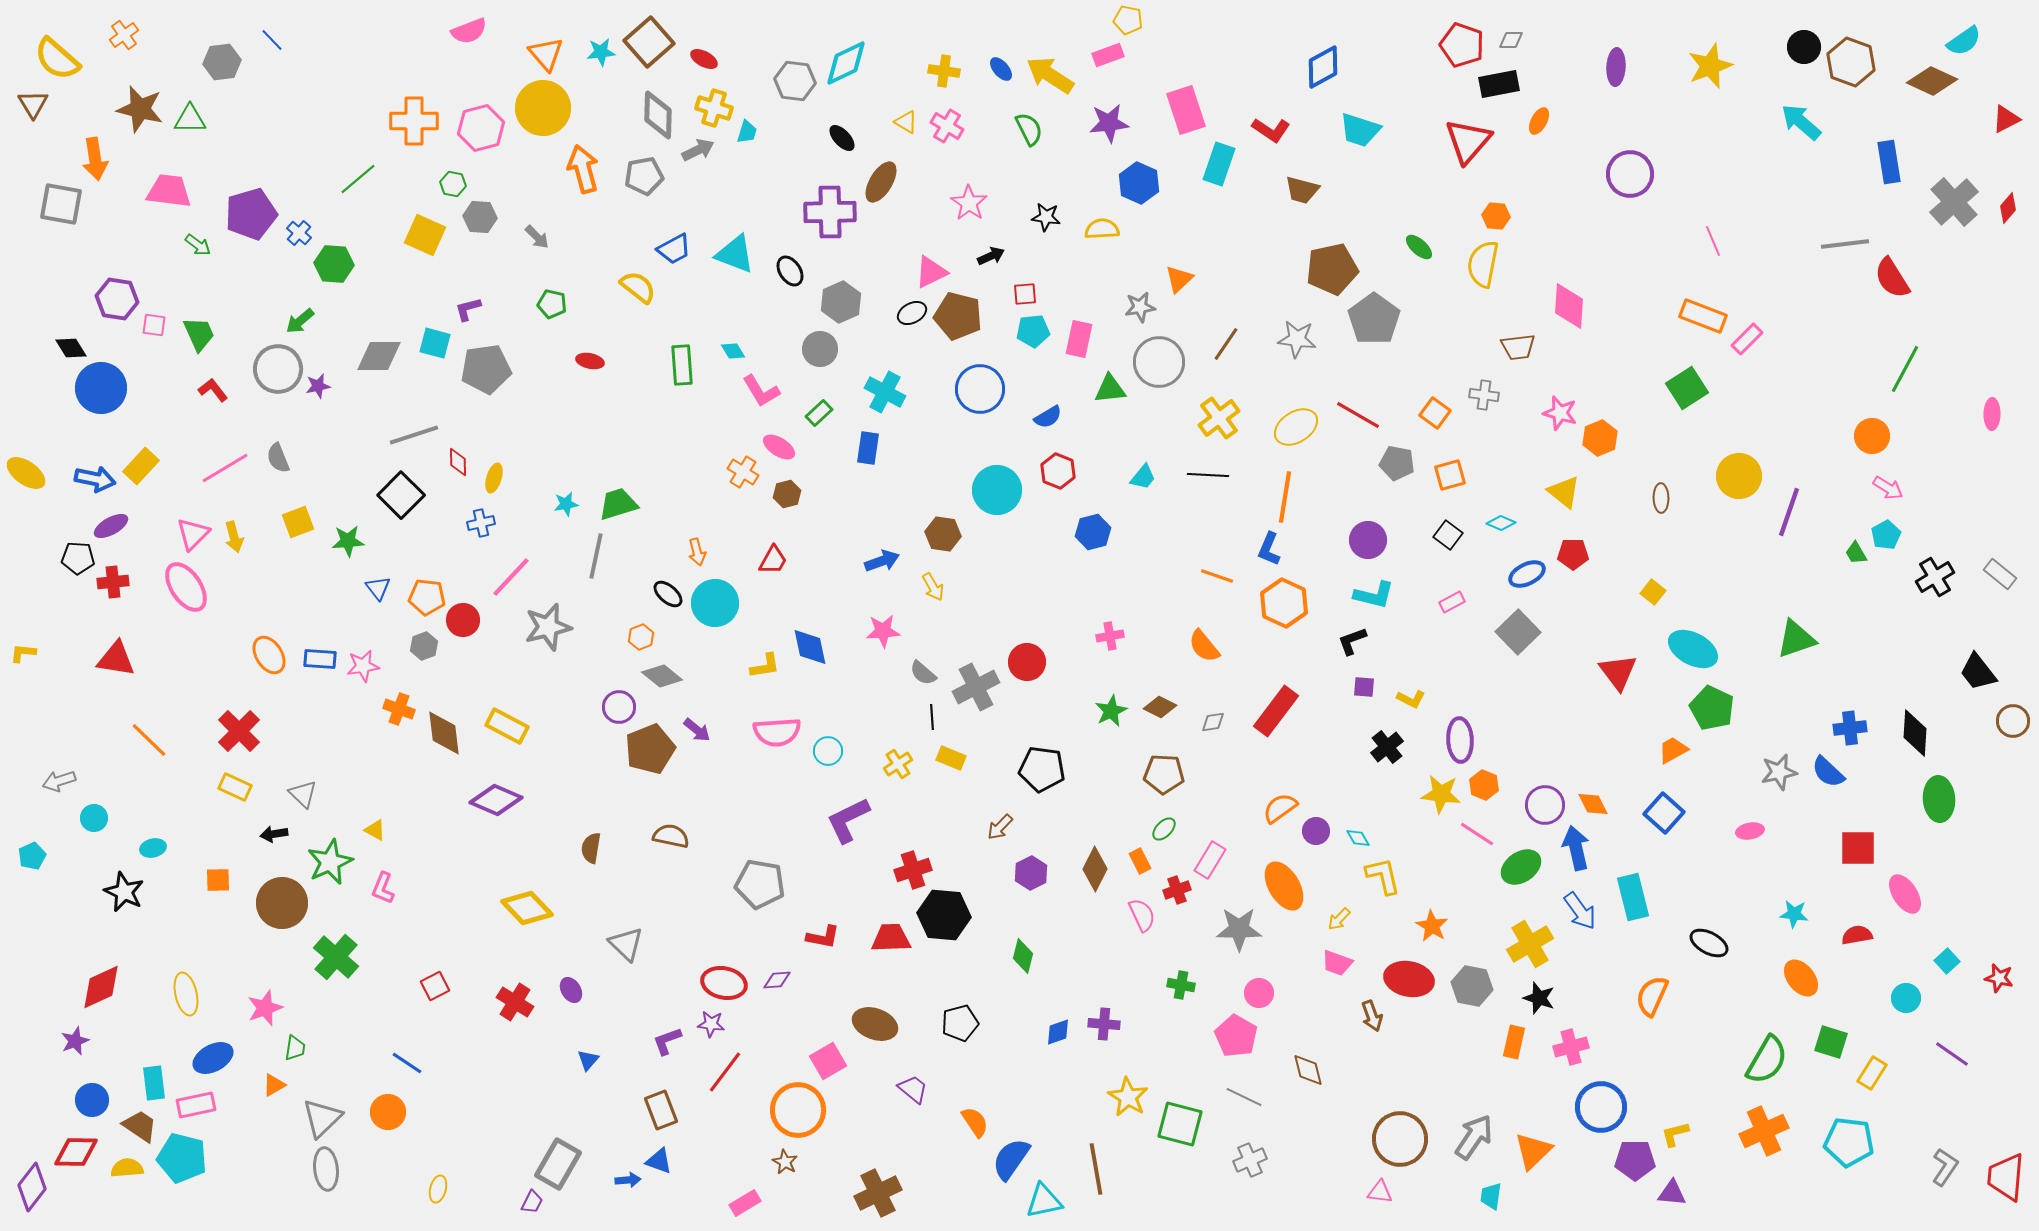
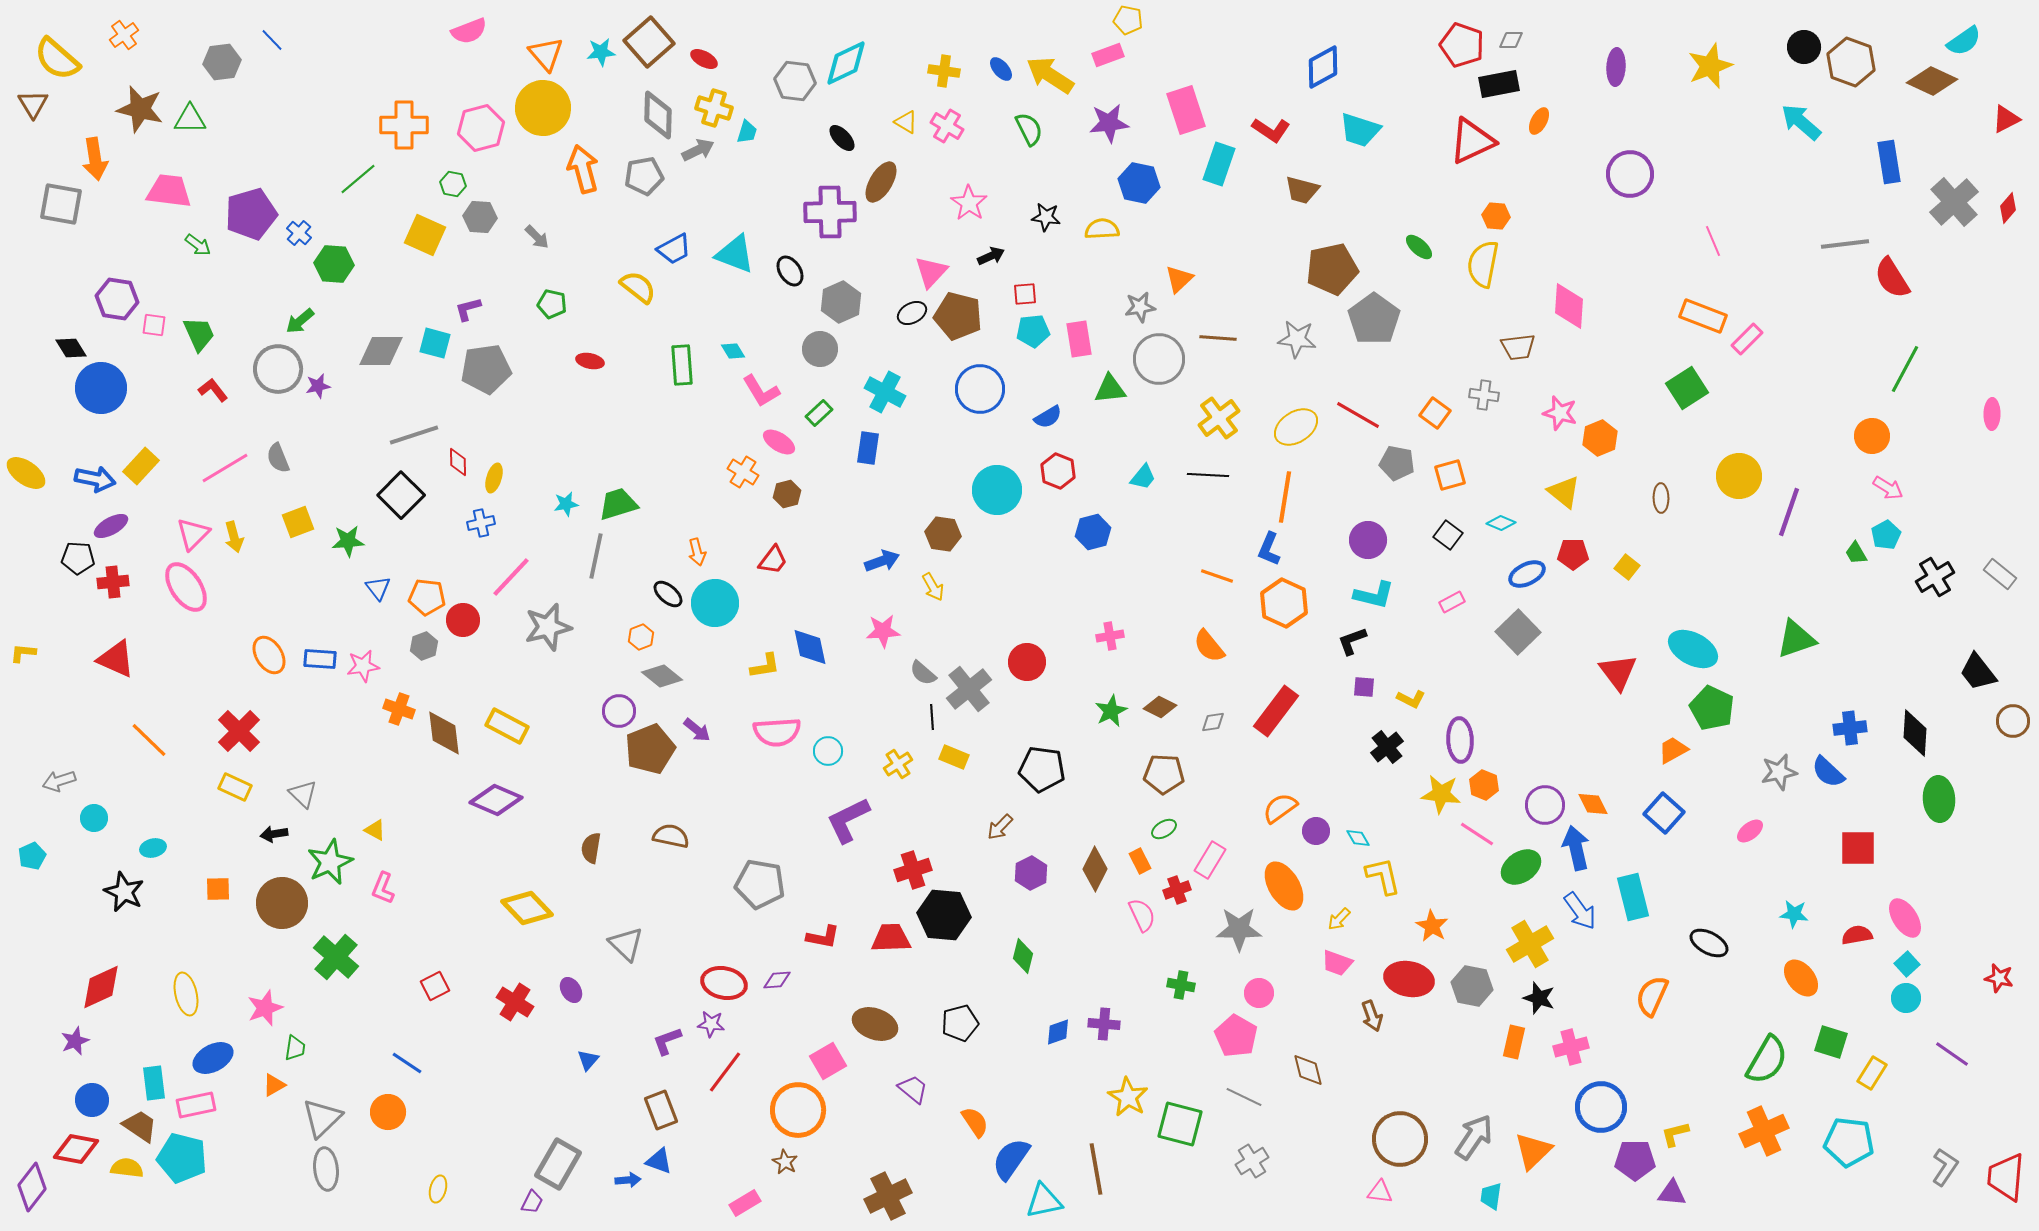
orange cross at (414, 121): moved 10 px left, 4 px down
red triangle at (1468, 141): moved 4 px right; rotated 24 degrees clockwise
blue hexagon at (1139, 183): rotated 12 degrees counterclockwise
pink triangle at (931, 272): rotated 21 degrees counterclockwise
pink rectangle at (1079, 339): rotated 21 degrees counterclockwise
brown line at (1226, 344): moved 8 px left, 6 px up; rotated 60 degrees clockwise
gray diamond at (379, 356): moved 2 px right, 5 px up
gray circle at (1159, 362): moved 3 px up
pink ellipse at (779, 447): moved 5 px up
red trapezoid at (773, 560): rotated 8 degrees clockwise
yellow square at (1653, 592): moved 26 px left, 25 px up
orange semicircle at (1204, 646): moved 5 px right
red triangle at (116, 659): rotated 15 degrees clockwise
gray cross at (976, 687): moved 7 px left, 2 px down; rotated 12 degrees counterclockwise
purple circle at (619, 707): moved 4 px down
yellow rectangle at (951, 758): moved 3 px right, 1 px up
green ellipse at (1164, 829): rotated 15 degrees clockwise
pink ellipse at (1750, 831): rotated 28 degrees counterclockwise
orange square at (218, 880): moved 9 px down
pink ellipse at (1905, 894): moved 24 px down
cyan square at (1947, 961): moved 40 px left, 3 px down
red diamond at (76, 1152): moved 3 px up; rotated 9 degrees clockwise
gray cross at (1250, 1160): moved 2 px right, 1 px down; rotated 8 degrees counterclockwise
yellow semicircle at (127, 1168): rotated 12 degrees clockwise
brown cross at (878, 1193): moved 10 px right, 3 px down
